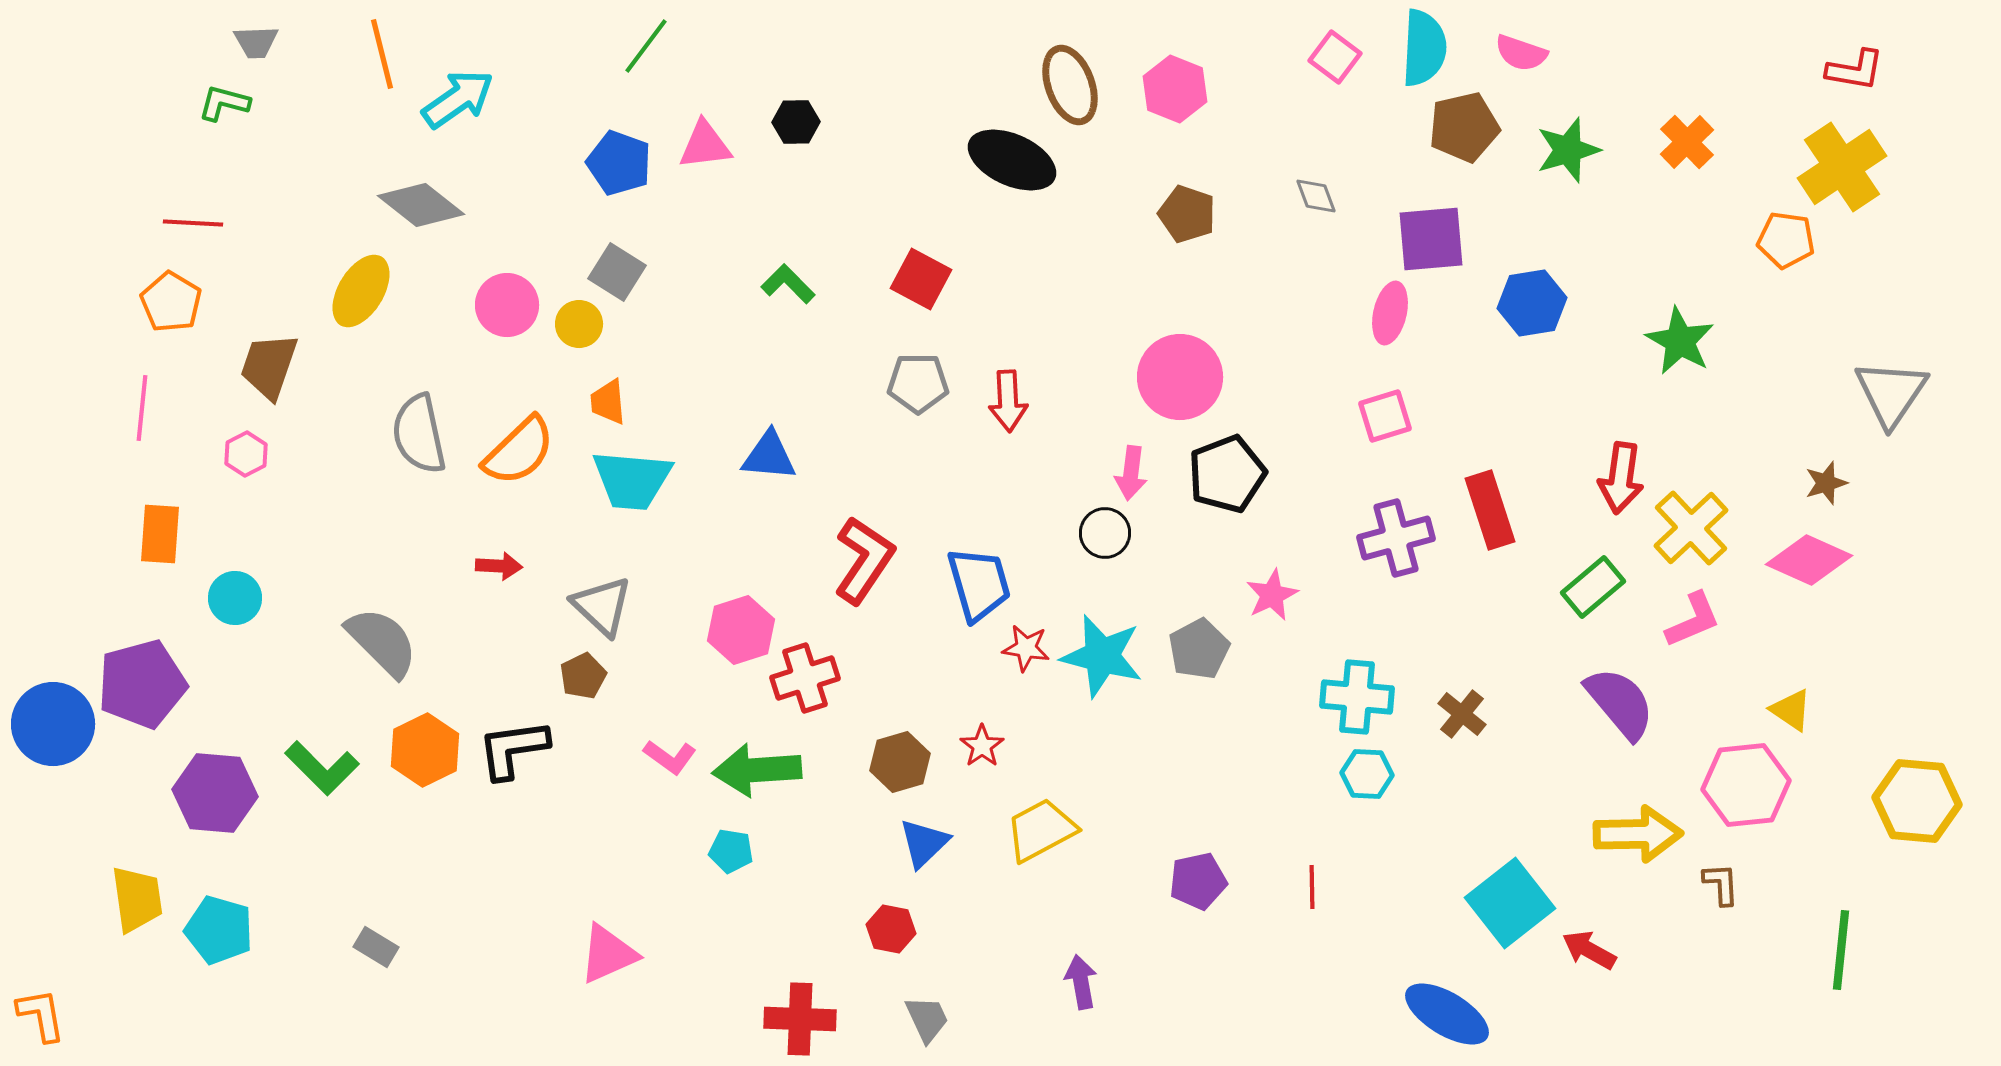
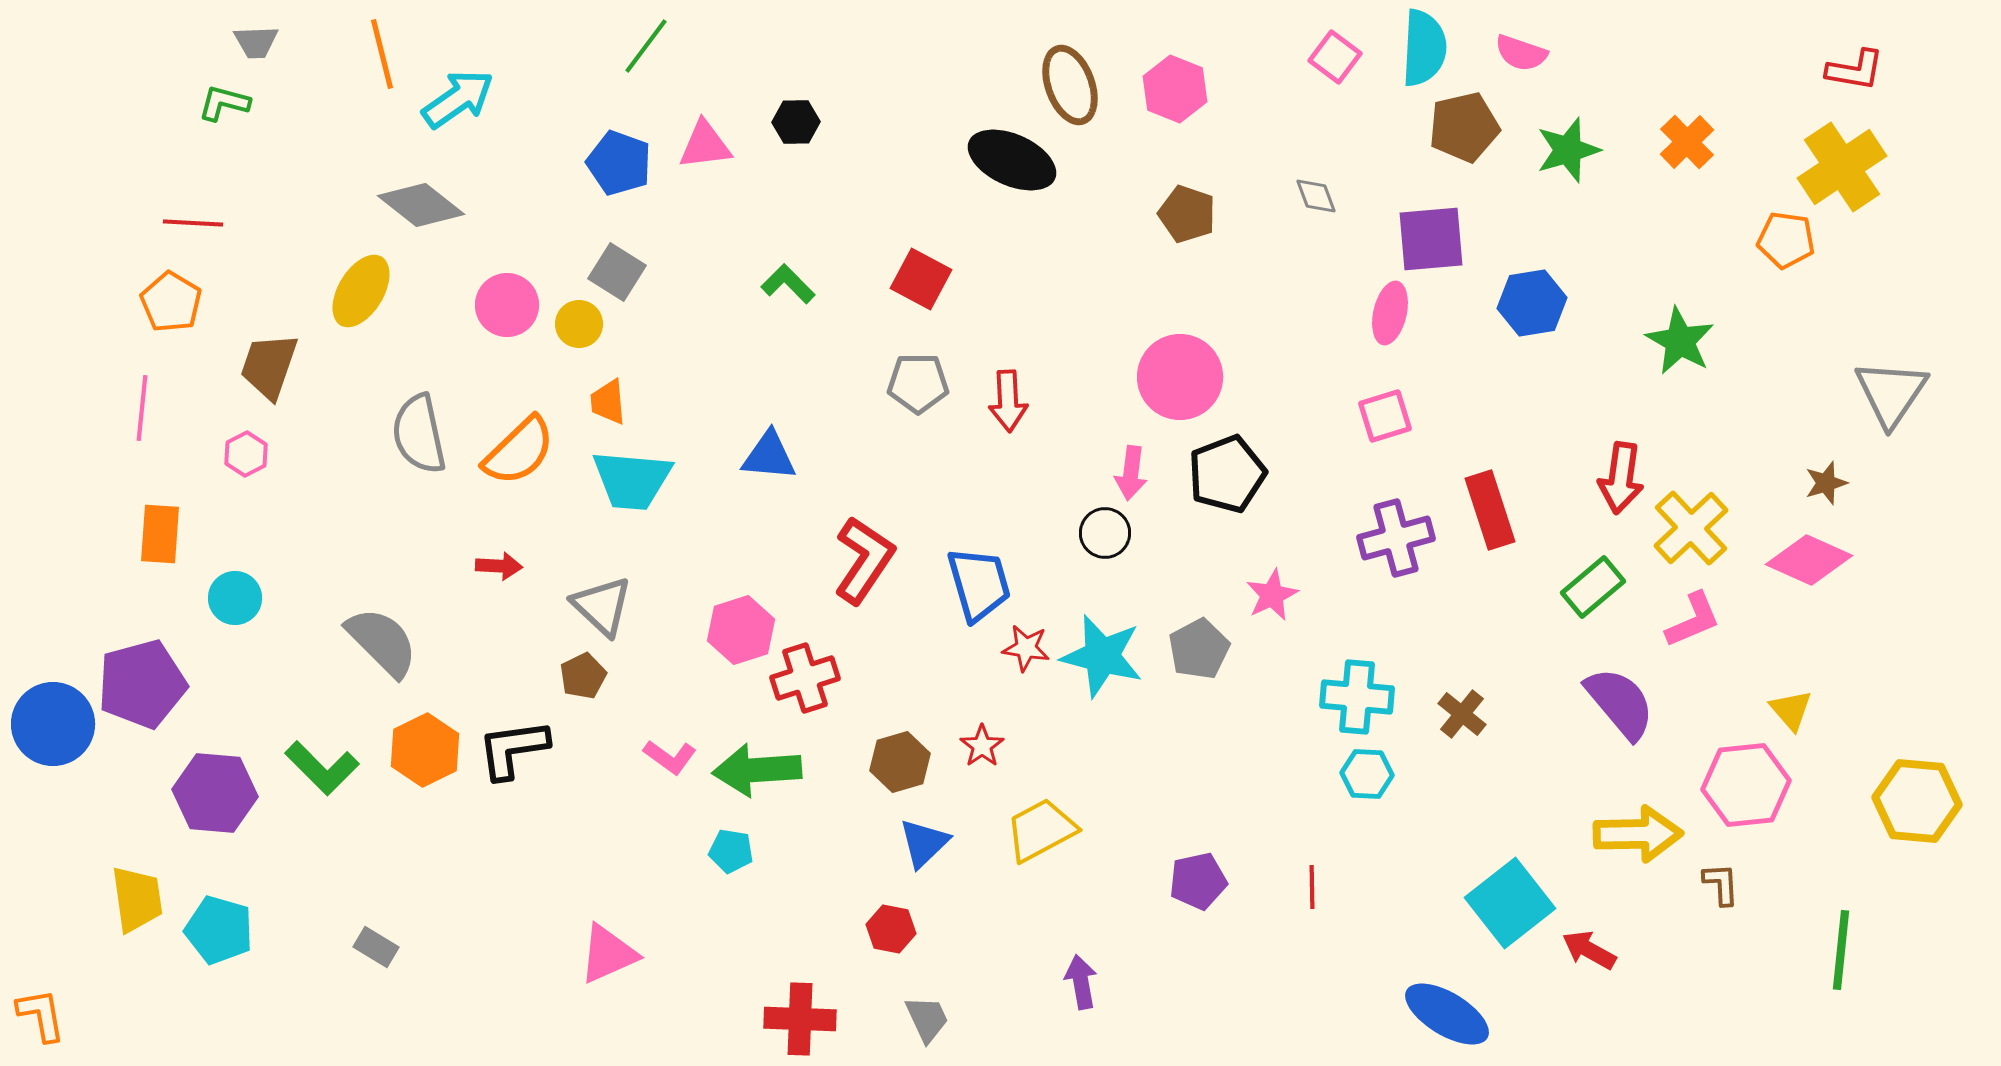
yellow triangle at (1791, 710): rotated 15 degrees clockwise
